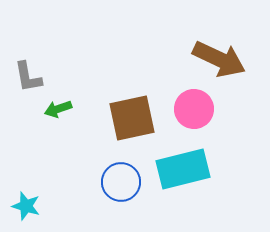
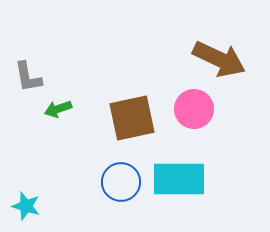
cyan rectangle: moved 4 px left, 10 px down; rotated 14 degrees clockwise
